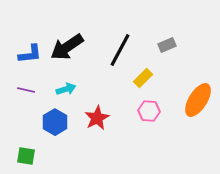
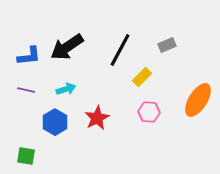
blue L-shape: moved 1 px left, 2 px down
yellow rectangle: moved 1 px left, 1 px up
pink hexagon: moved 1 px down
